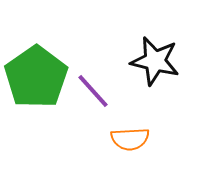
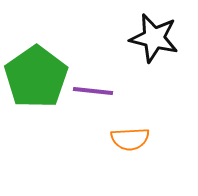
black star: moved 1 px left, 23 px up
purple line: rotated 42 degrees counterclockwise
